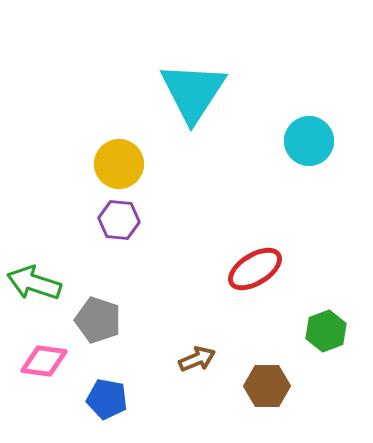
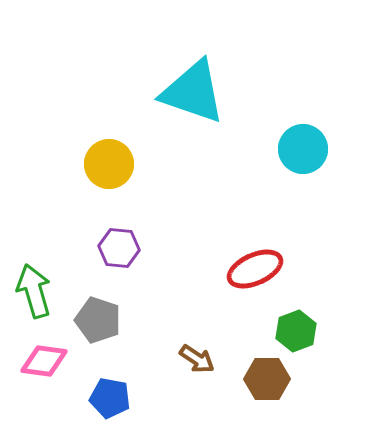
cyan triangle: rotated 44 degrees counterclockwise
cyan circle: moved 6 px left, 8 px down
yellow circle: moved 10 px left
purple hexagon: moved 28 px down
red ellipse: rotated 8 degrees clockwise
green arrow: moved 8 px down; rotated 56 degrees clockwise
green hexagon: moved 30 px left
brown arrow: rotated 57 degrees clockwise
brown hexagon: moved 7 px up
blue pentagon: moved 3 px right, 1 px up
